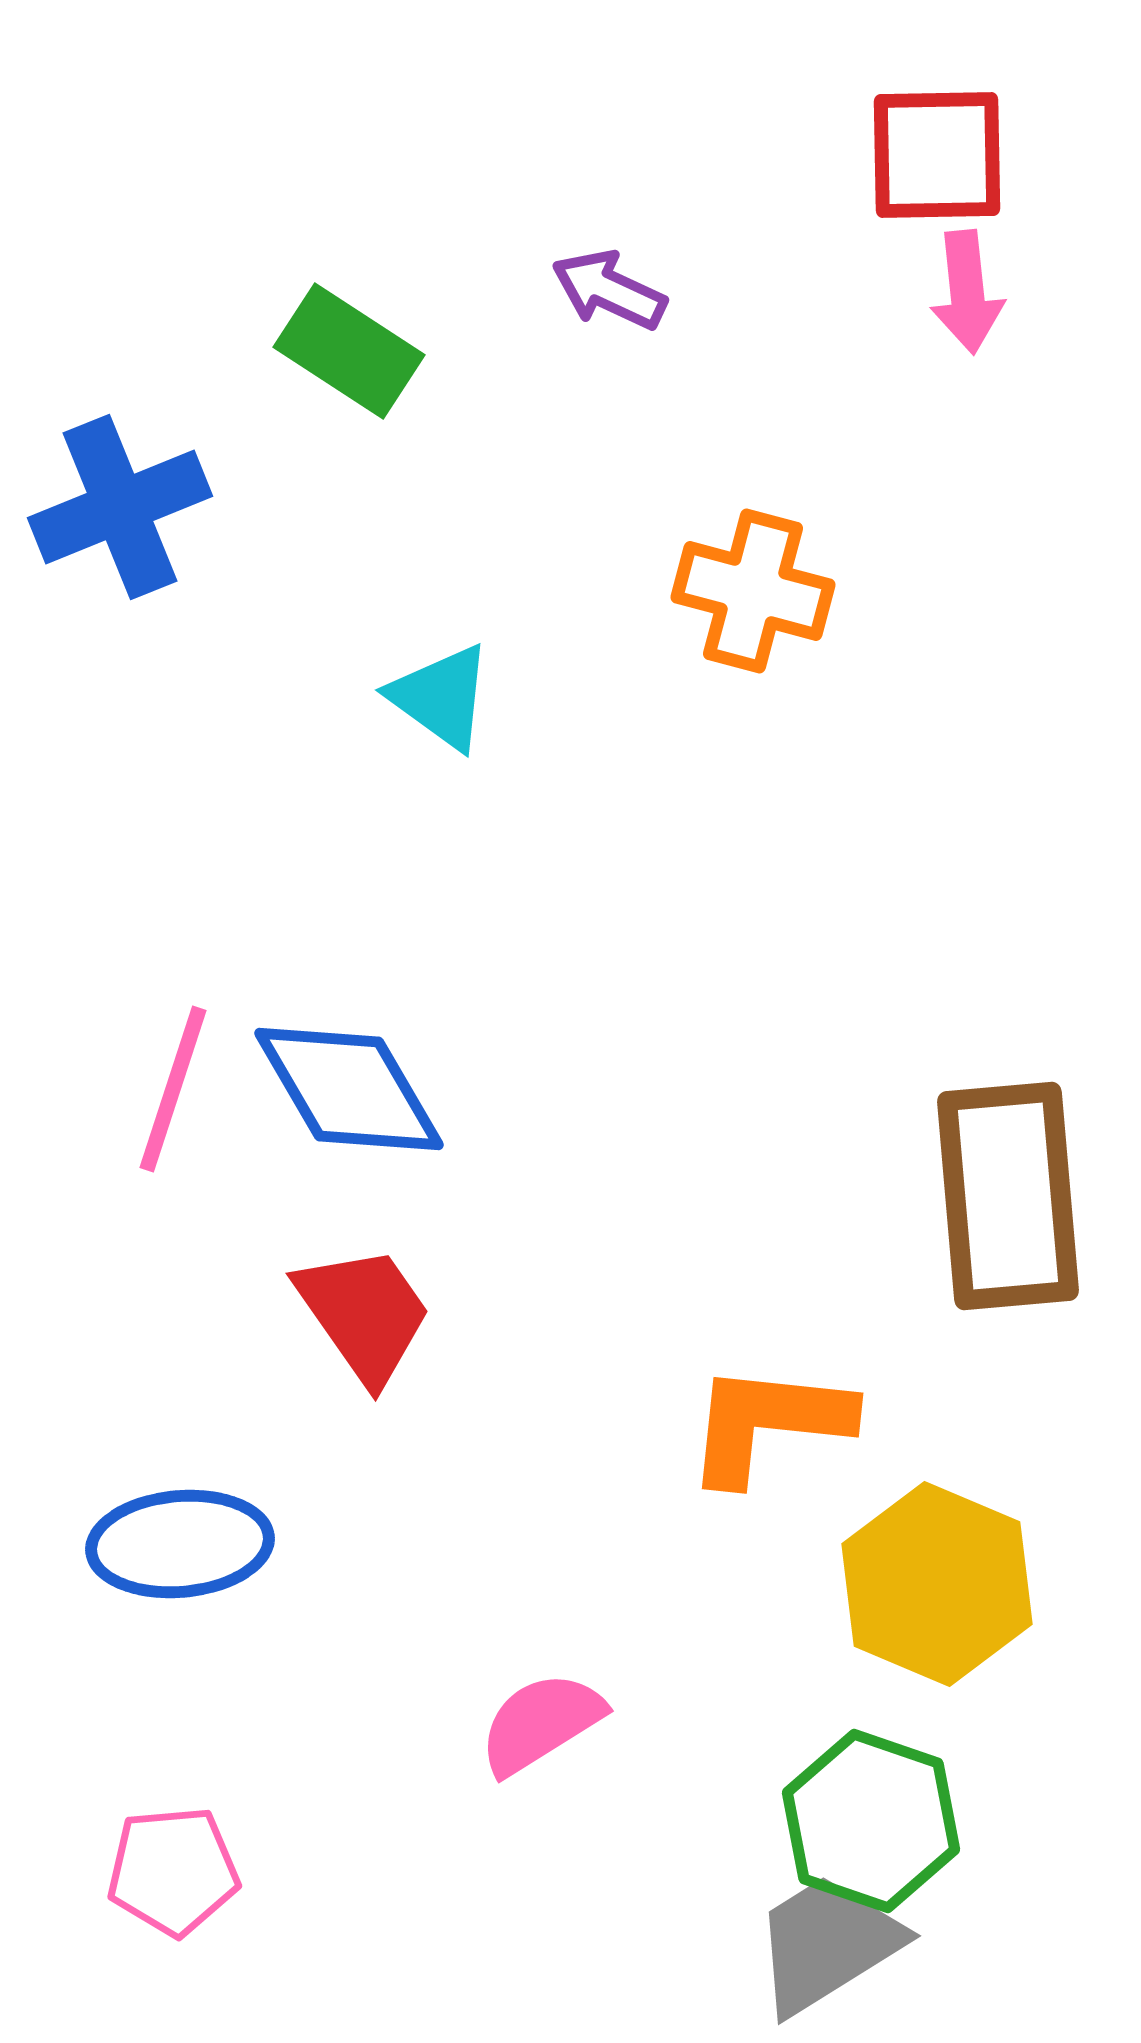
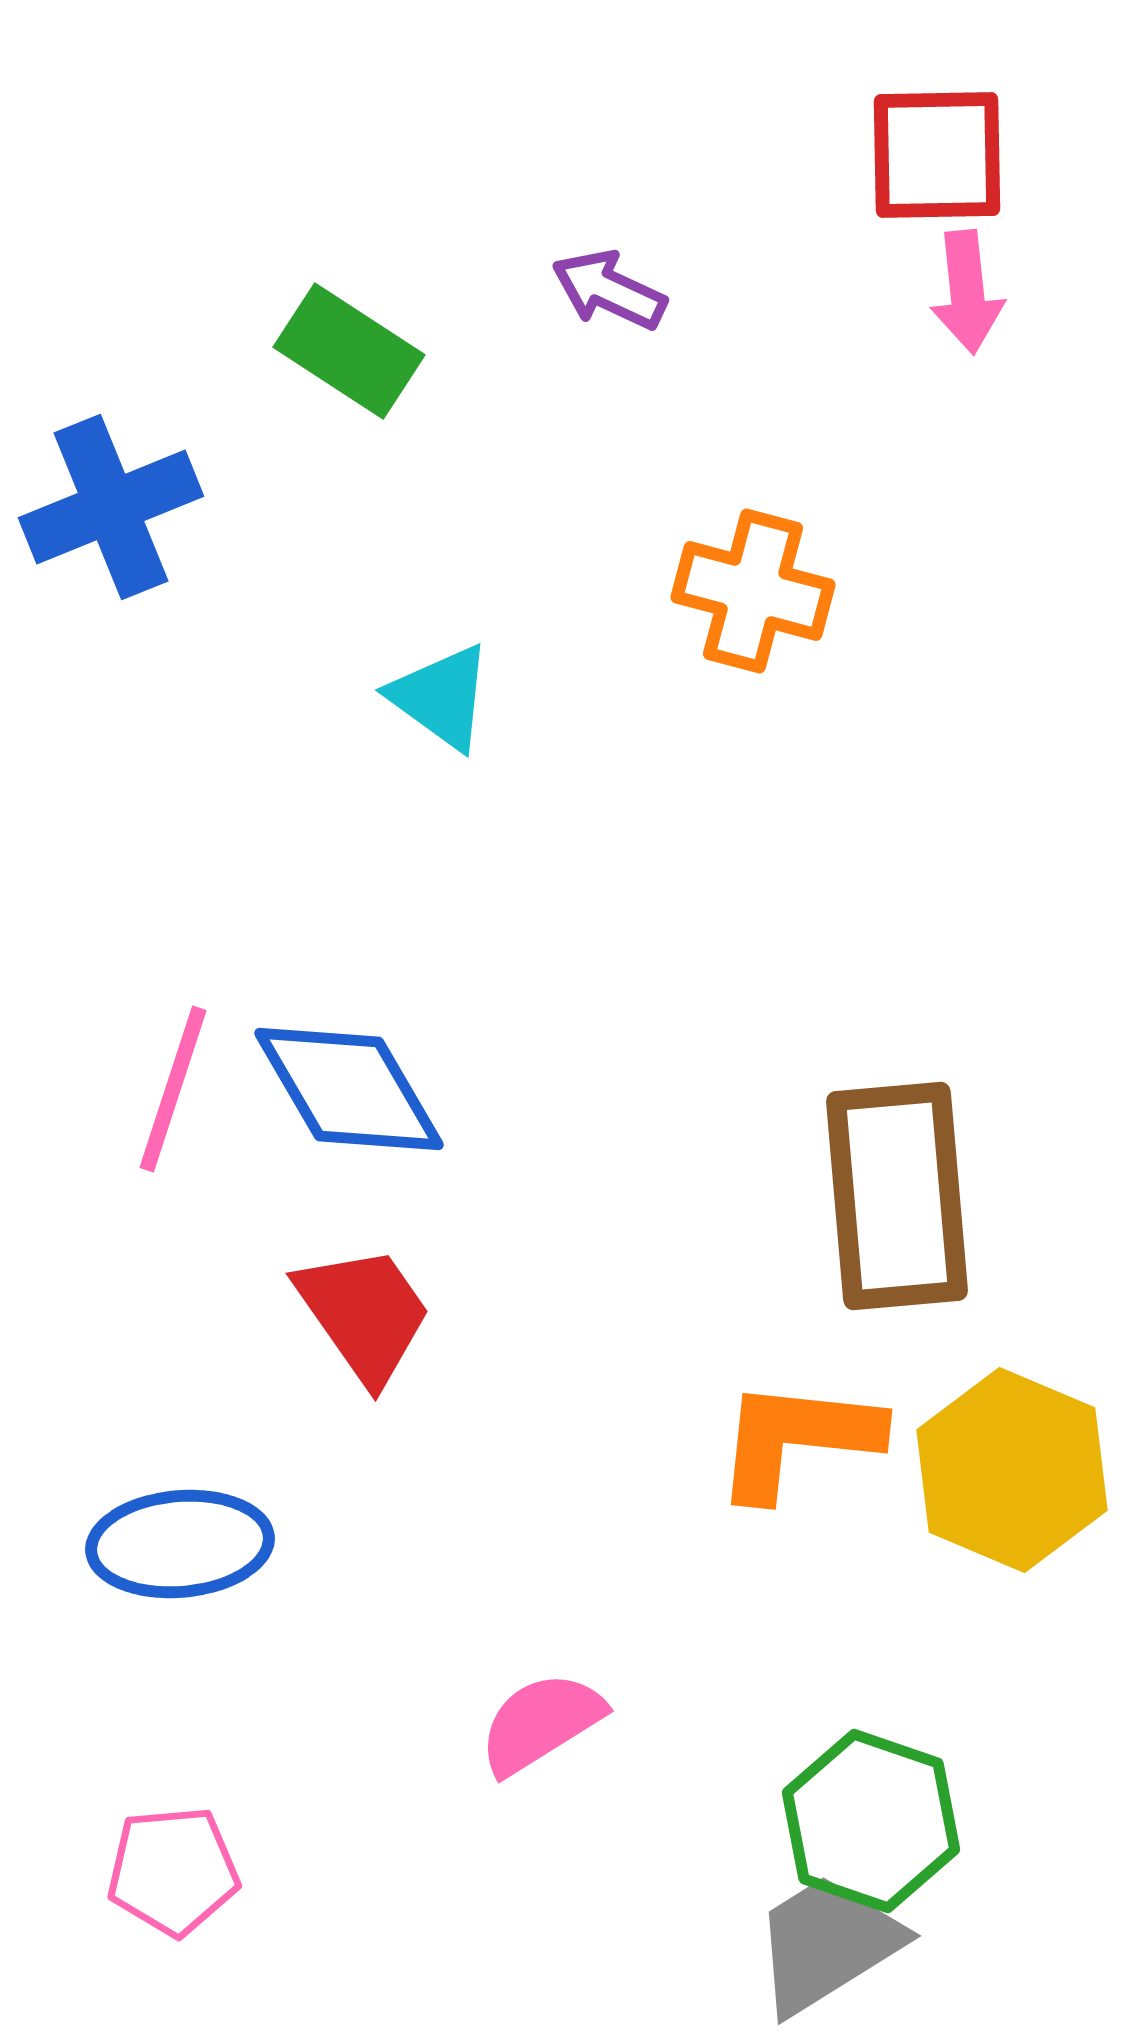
blue cross: moved 9 px left
brown rectangle: moved 111 px left
orange L-shape: moved 29 px right, 16 px down
yellow hexagon: moved 75 px right, 114 px up
